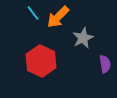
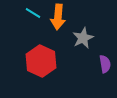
cyan line: rotated 21 degrees counterclockwise
orange arrow: rotated 40 degrees counterclockwise
